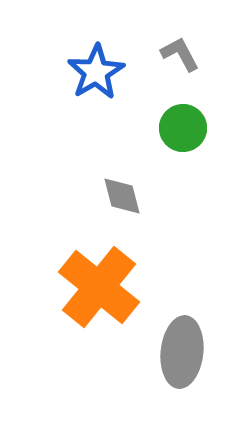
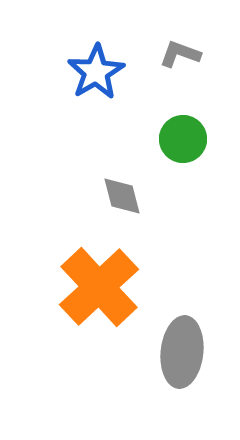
gray L-shape: rotated 42 degrees counterclockwise
green circle: moved 11 px down
orange cross: rotated 8 degrees clockwise
